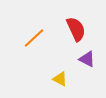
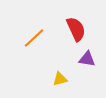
purple triangle: rotated 18 degrees counterclockwise
yellow triangle: rotated 42 degrees counterclockwise
